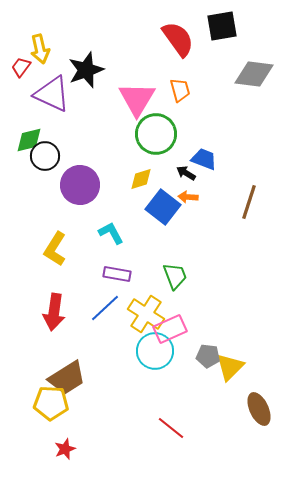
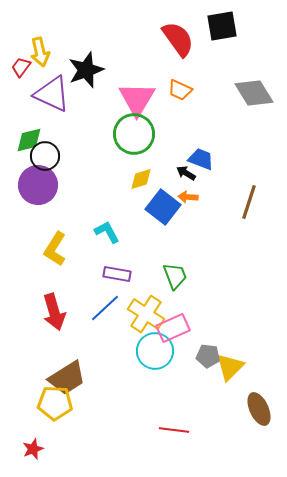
yellow arrow: moved 3 px down
gray diamond: moved 19 px down; rotated 51 degrees clockwise
orange trapezoid: rotated 130 degrees clockwise
green circle: moved 22 px left
blue trapezoid: moved 3 px left
purple circle: moved 42 px left
cyan L-shape: moved 4 px left, 1 px up
red arrow: rotated 24 degrees counterclockwise
pink rectangle: moved 3 px right, 1 px up
yellow pentagon: moved 4 px right
red line: moved 3 px right, 2 px down; rotated 32 degrees counterclockwise
red star: moved 32 px left
